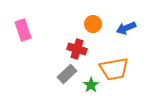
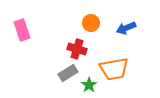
orange circle: moved 2 px left, 1 px up
pink rectangle: moved 1 px left
gray rectangle: moved 1 px right, 1 px up; rotated 12 degrees clockwise
green star: moved 2 px left
